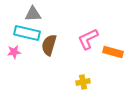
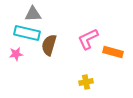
pink star: moved 2 px right, 2 px down
yellow cross: moved 3 px right
